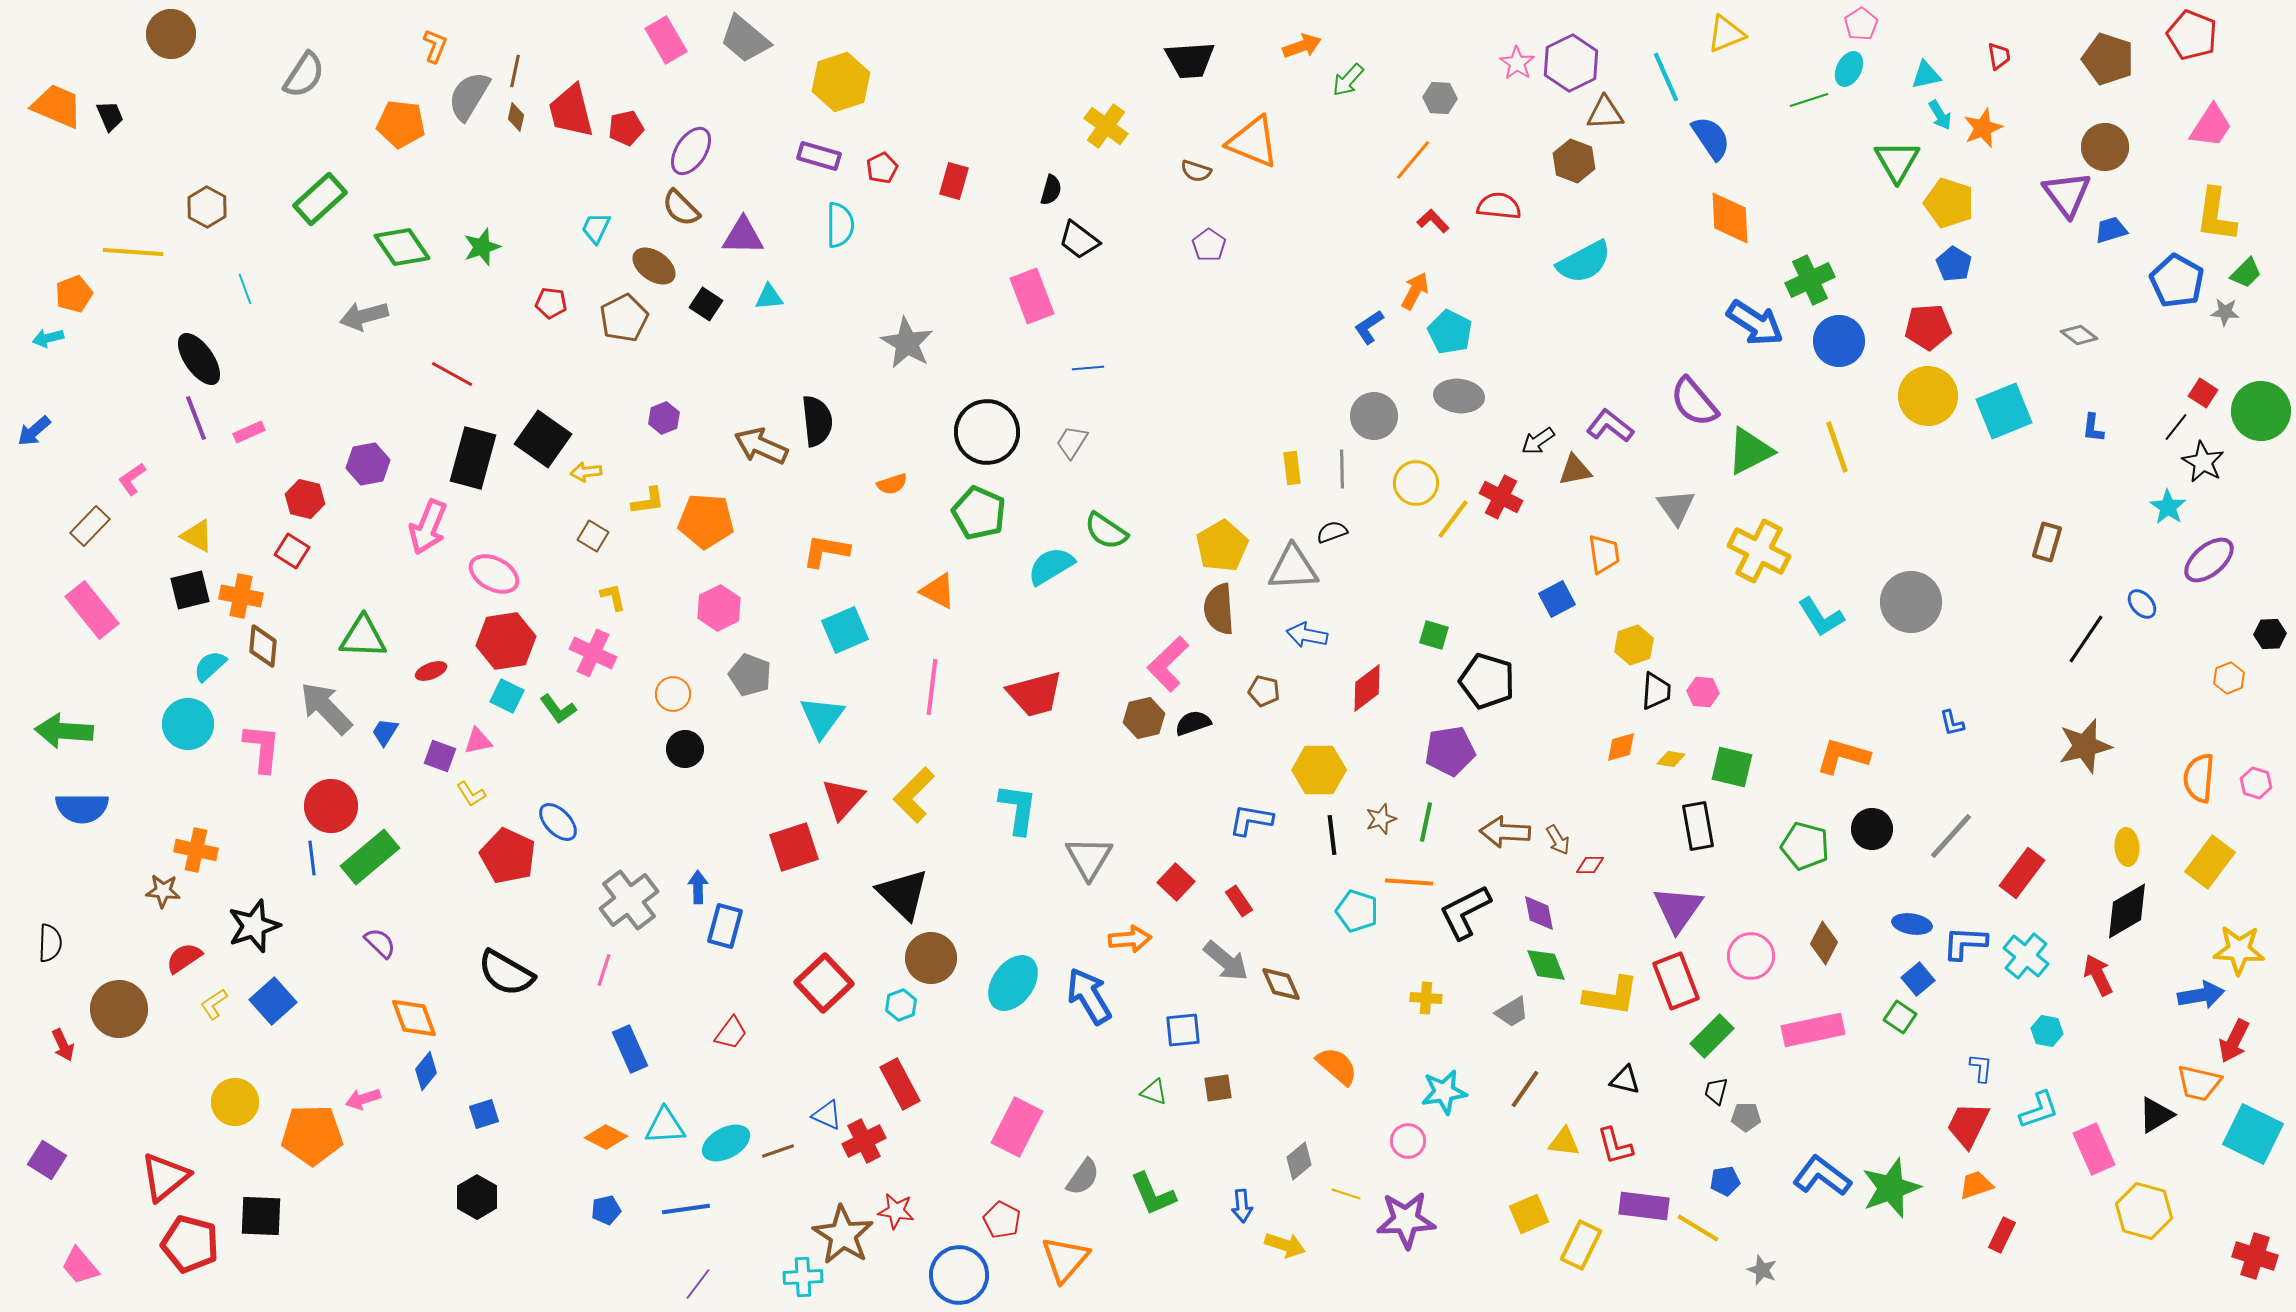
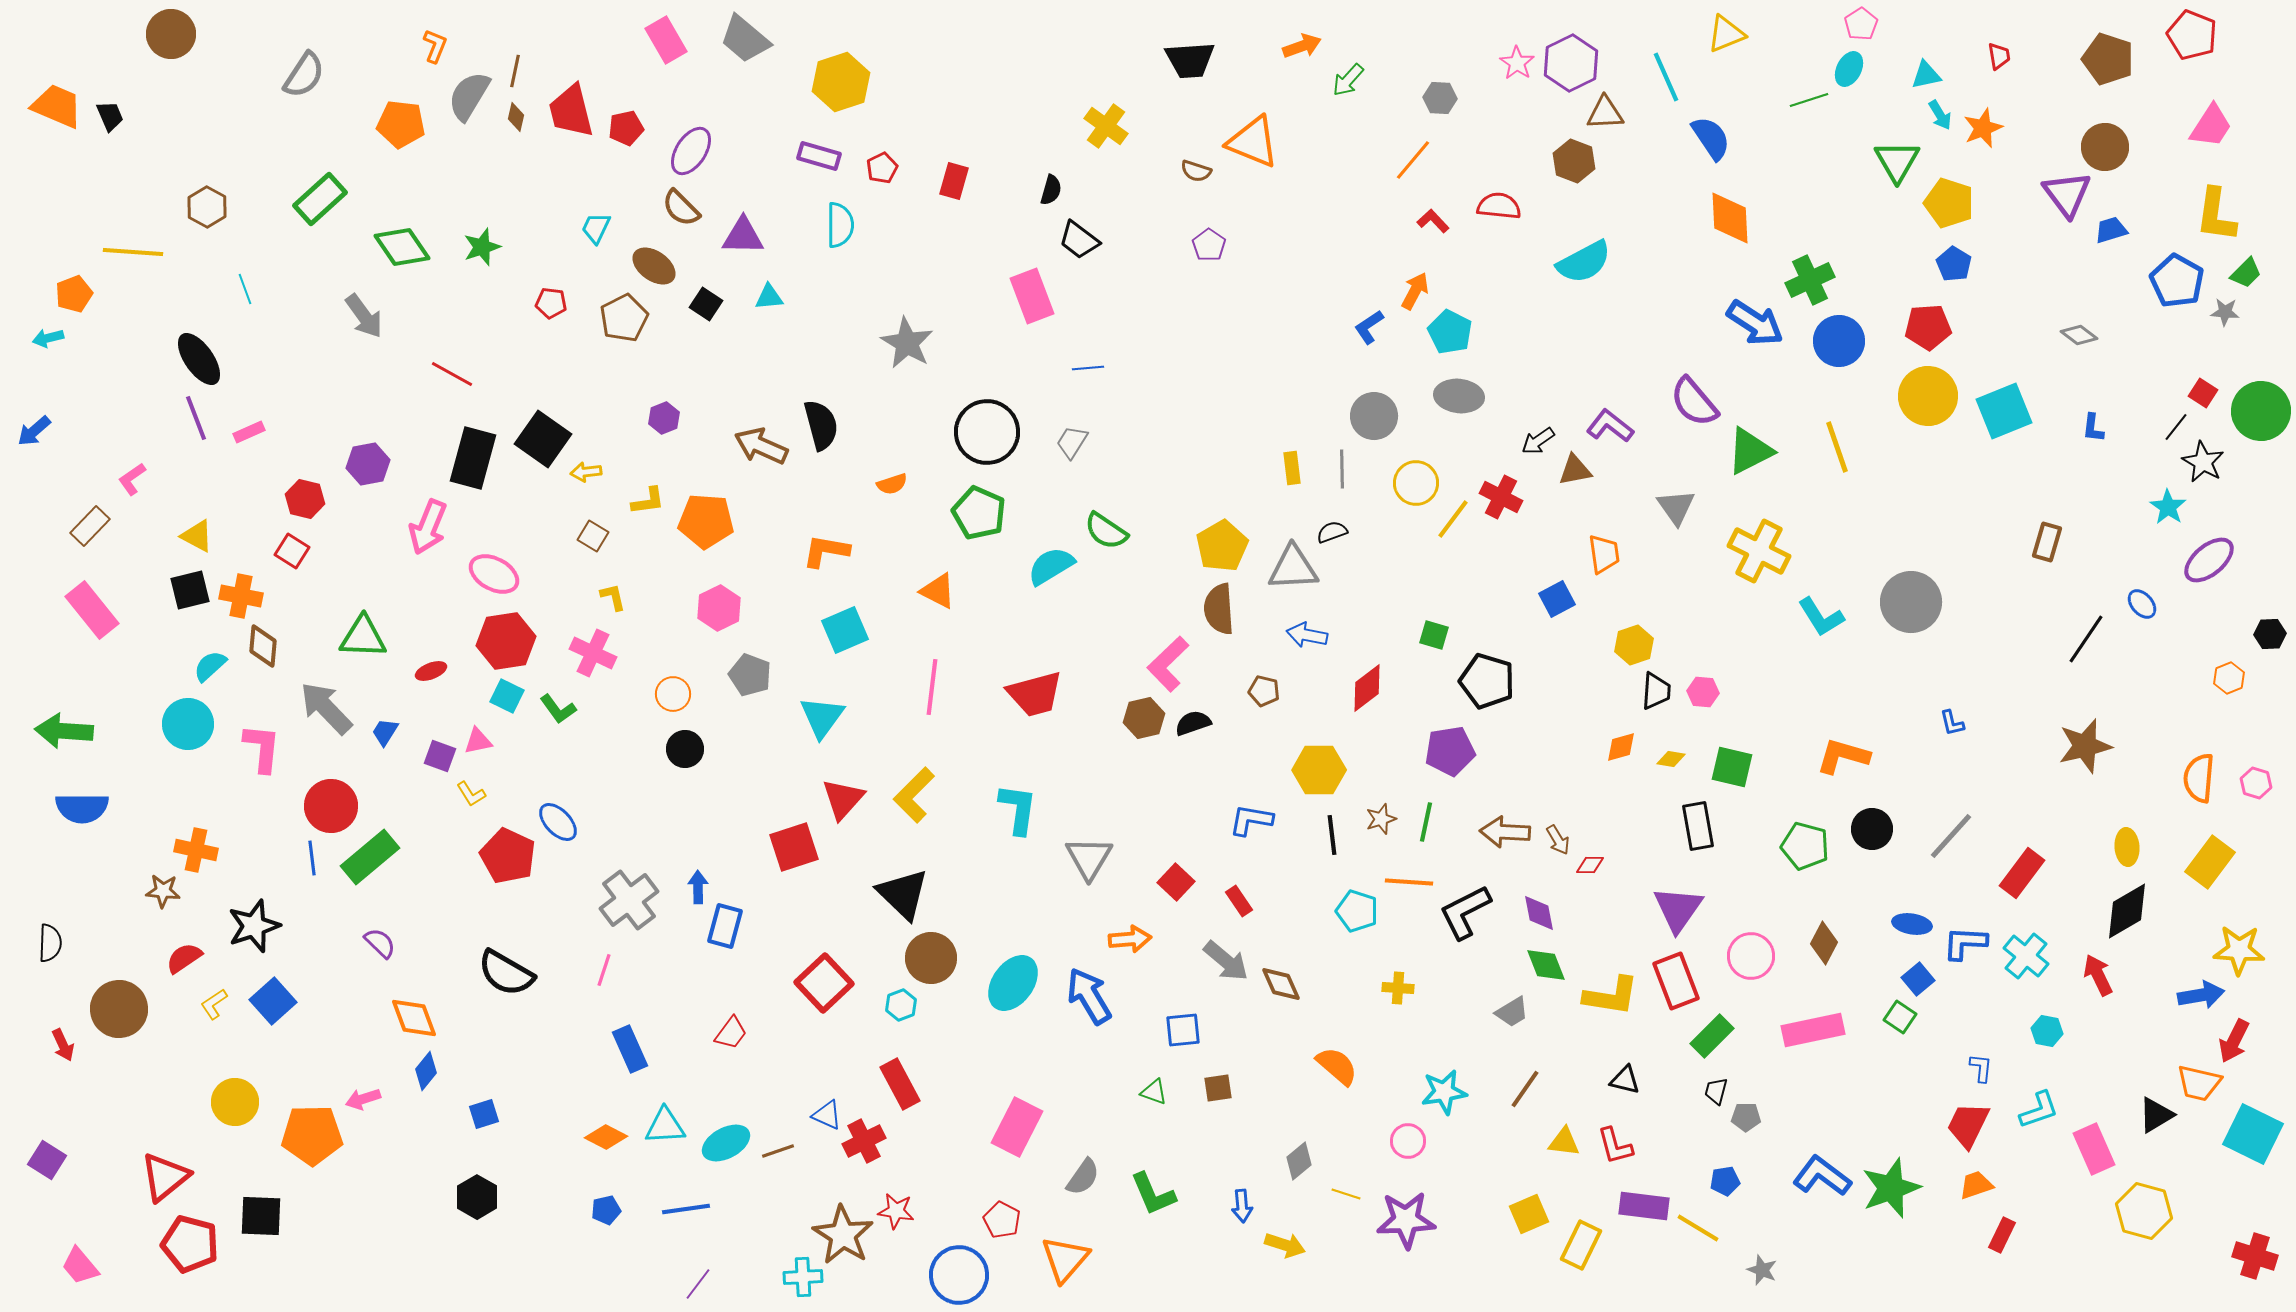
gray arrow at (364, 316): rotated 111 degrees counterclockwise
black semicircle at (817, 421): moved 4 px right, 4 px down; rotated 9 degrees counterclockwise
yellow cross at (1426, 998): moved 28 px left, 10 px up
